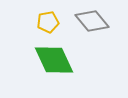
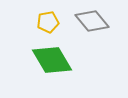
green diamond: moved 2 px left; rotated 6 degrees counterclockwise
